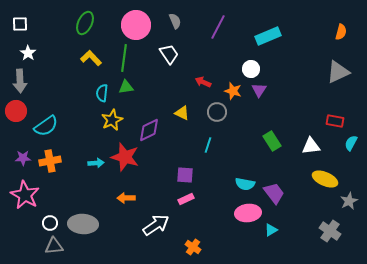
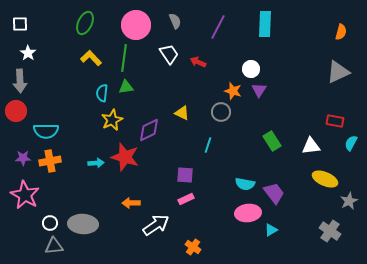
cyan rectangle at (268, 36): moved 3 px left, 12 px up; rotated 65 degrees counterclockwise
red arrow at (203, 82): moved 5 px left, 20 px up
gray circle at (217, 112): moved 4 px right
cyan semicircle at (46, 126): moved 5 px down; rotated 35 degrees clockwise
orange arrow at (126, 198): moved 5 px right, 5 px down
